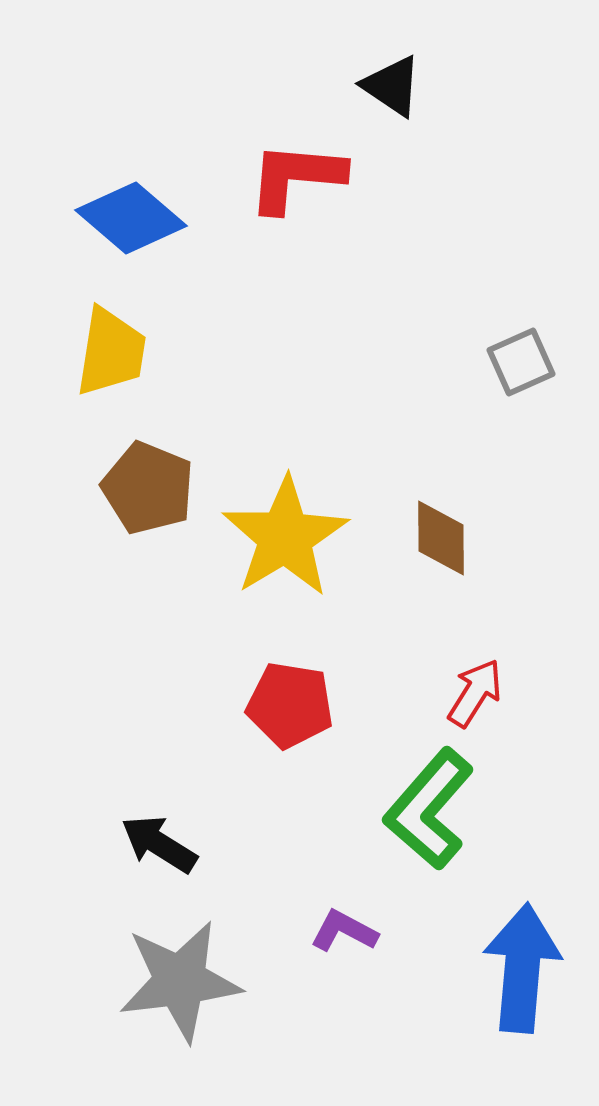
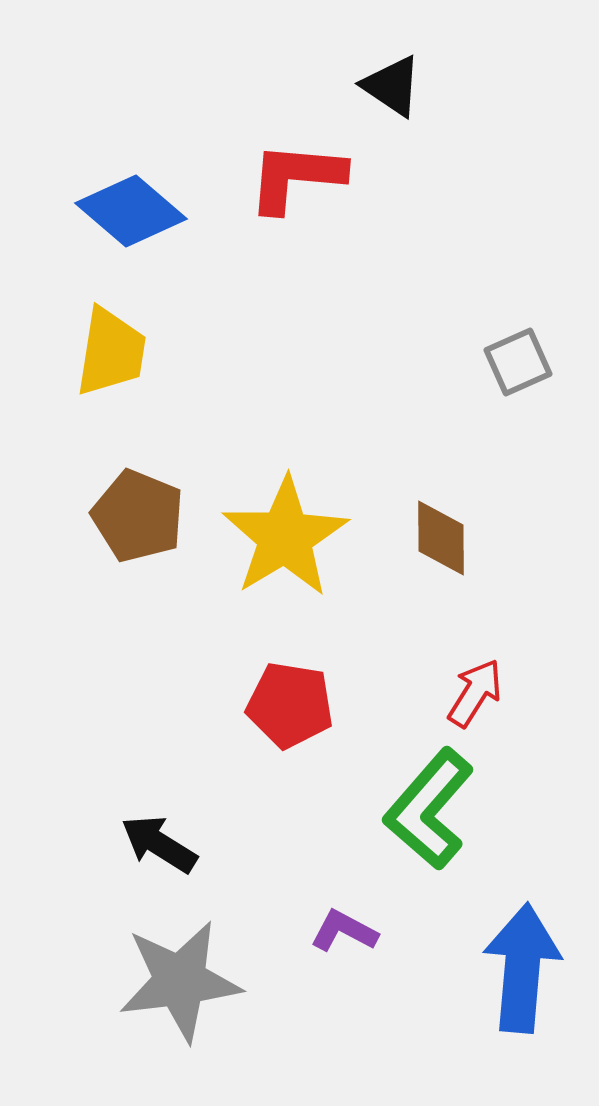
blue diamond: moved 7 px up
gray square: moved 3 px left
brown pentagon: moved 10 px left, 28 px down
